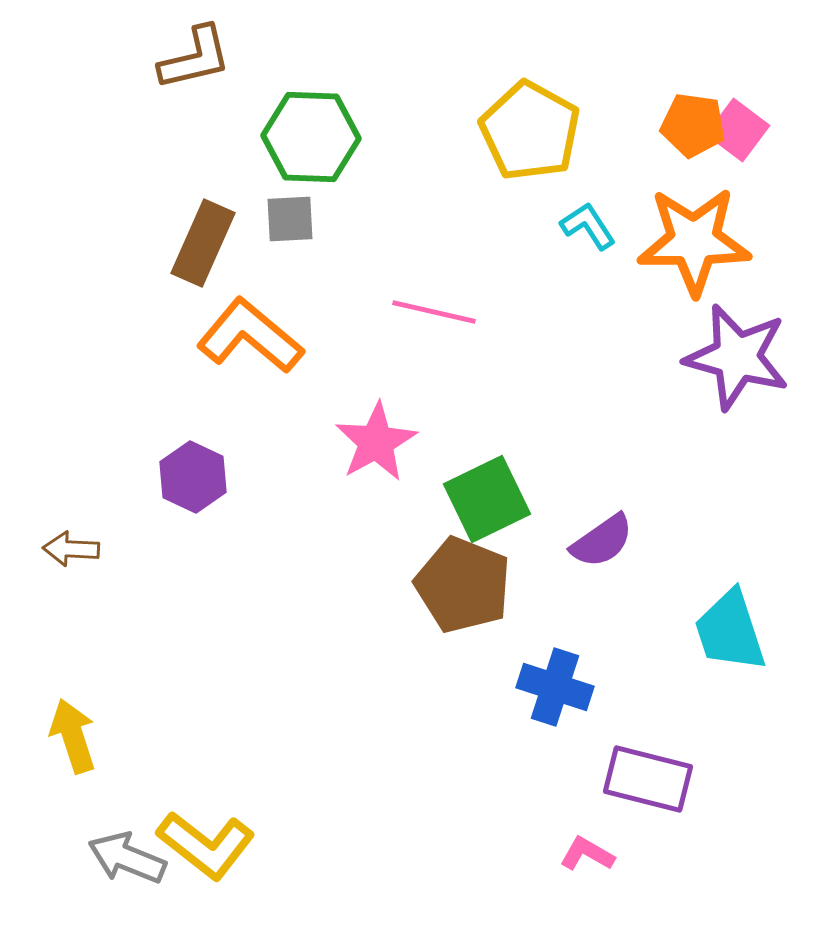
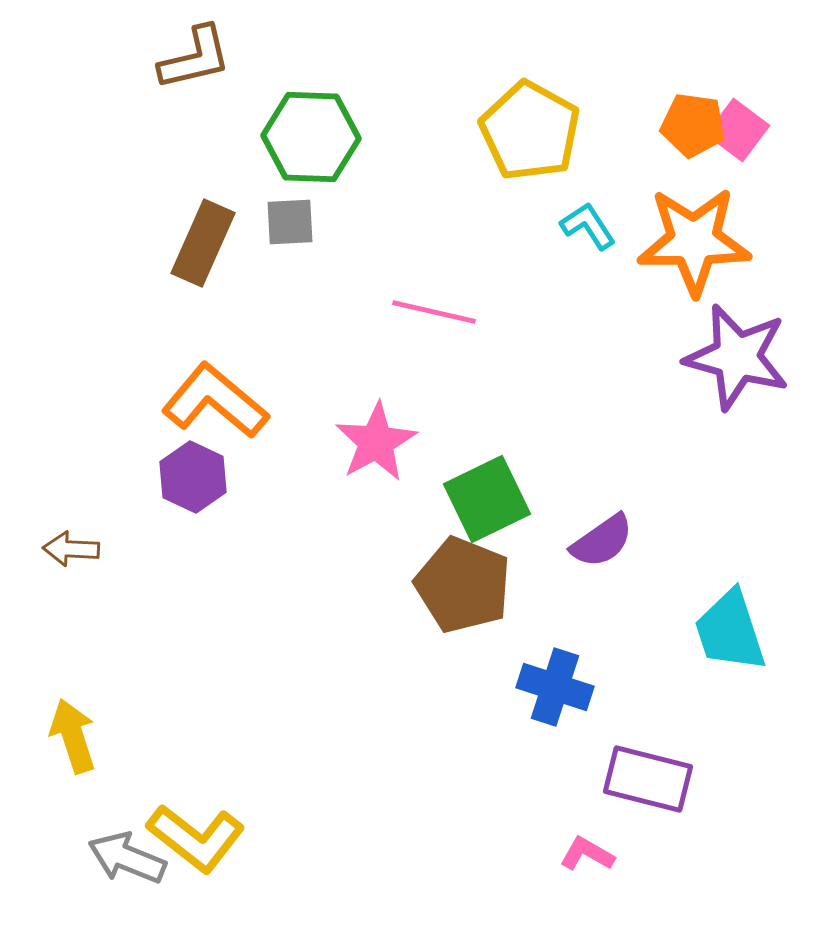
gray square: moved 3 px down
orange L-shape: moved 35 px left, 65 px down
yellow L-shape: moved 10 px left, 7 px up
